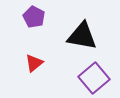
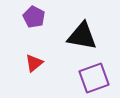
purple square: rotated 20 degrees clockwise
